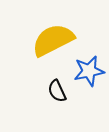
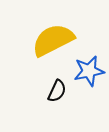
black semicircle: rotated 130 degrees counterclockwise
